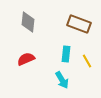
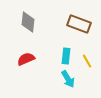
cyan rectangle: moved 2 px down
cyan arrow: moved 6 px right, 1 px up
